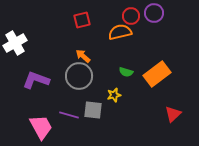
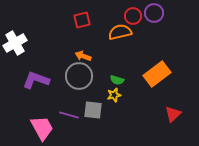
red circle: moved 2 px right
orange arrow: rotated 21 degrees counterclockwise
green semicircle: moved 9 px left, 8 px down
pink trapezoid: moved 1 px right, 1 px down
